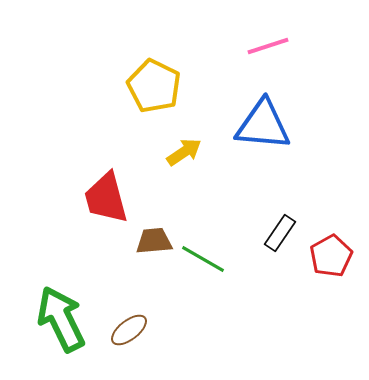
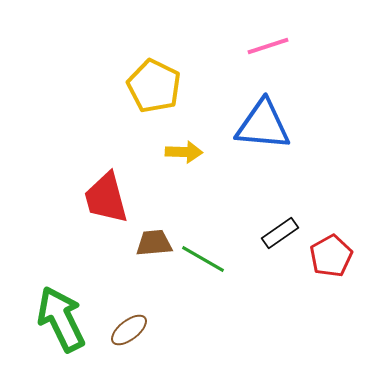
yellow arrow: rotated 36 degrees clockwise
black rectangle: rotated 21 degrees clockwise
brown trapezoid: moved 2 px down
